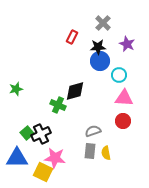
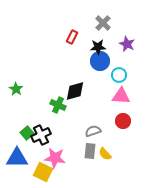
green star: rotated 24 degrees counterclockwise
pink triangle: moved 3 px left, 2 px up
black cross: moved 1 px down
yellow semicircle: moved 1 px left, 1 px down; rotated 32 degrees counterclockwise
